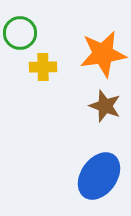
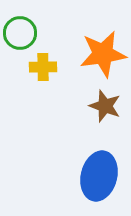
blue ellipse: rotated 21 degrees counterclockwise
